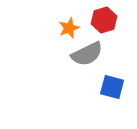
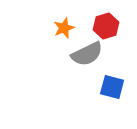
red hexagon: moved 2 px right, 6 px down
orange star: moved 5 px left
